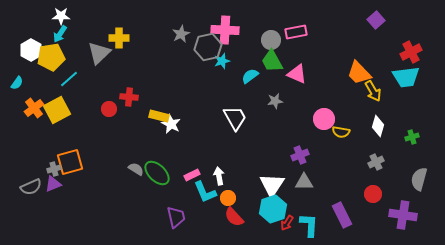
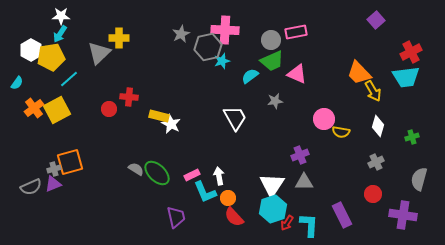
green trapezoid at (272, 61): rotated 85 degrees counterclockwise
